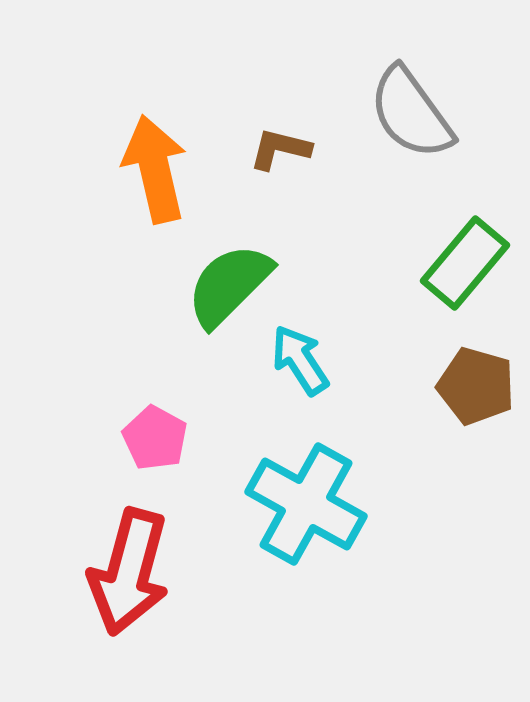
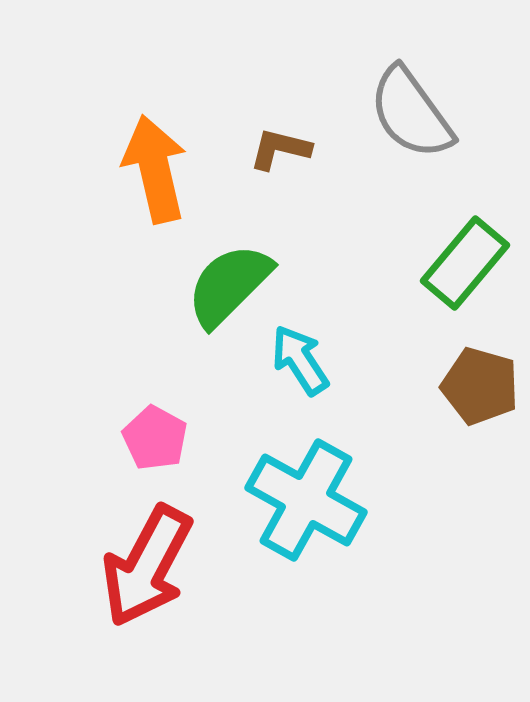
brown pentagon: moved 4 px right
cyan cross: moved 4 px up
red arrow: moved 18 px right, 6 px up; rotated 13 degrees clockwise
